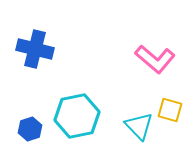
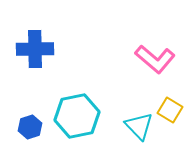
blue cross: rotated 15 degrees counterclockwise
yellow square: rotated 15 degrees clockwise
blue hexagon: moved 2 px up
